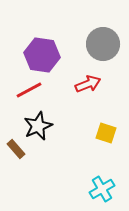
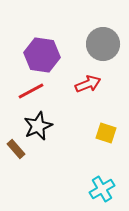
red line: moved 2 px right, 1 px down
